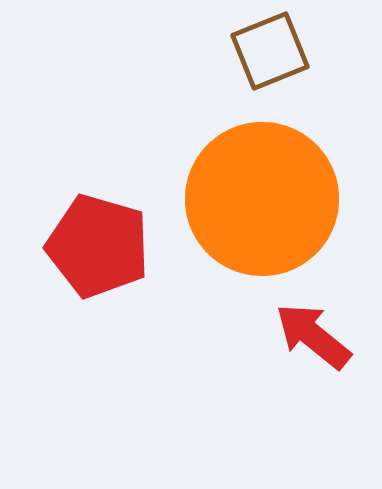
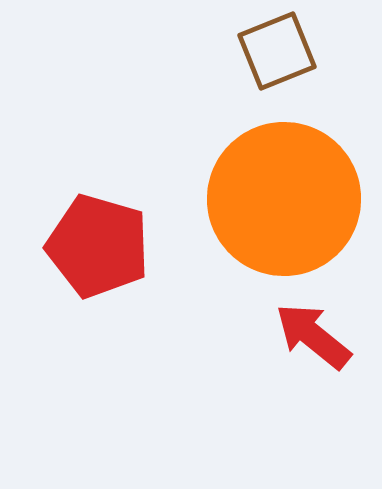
brown square: moved 7 px right
orange circle: moved 22 px right
